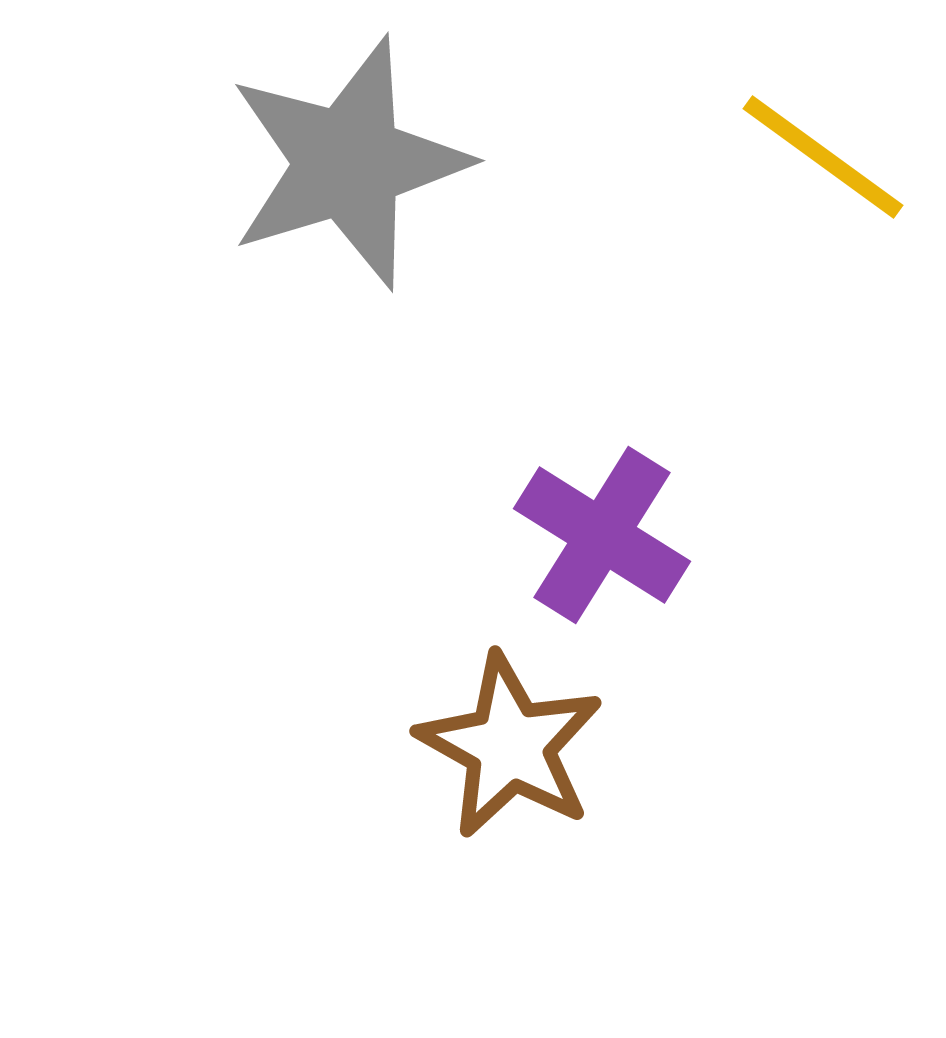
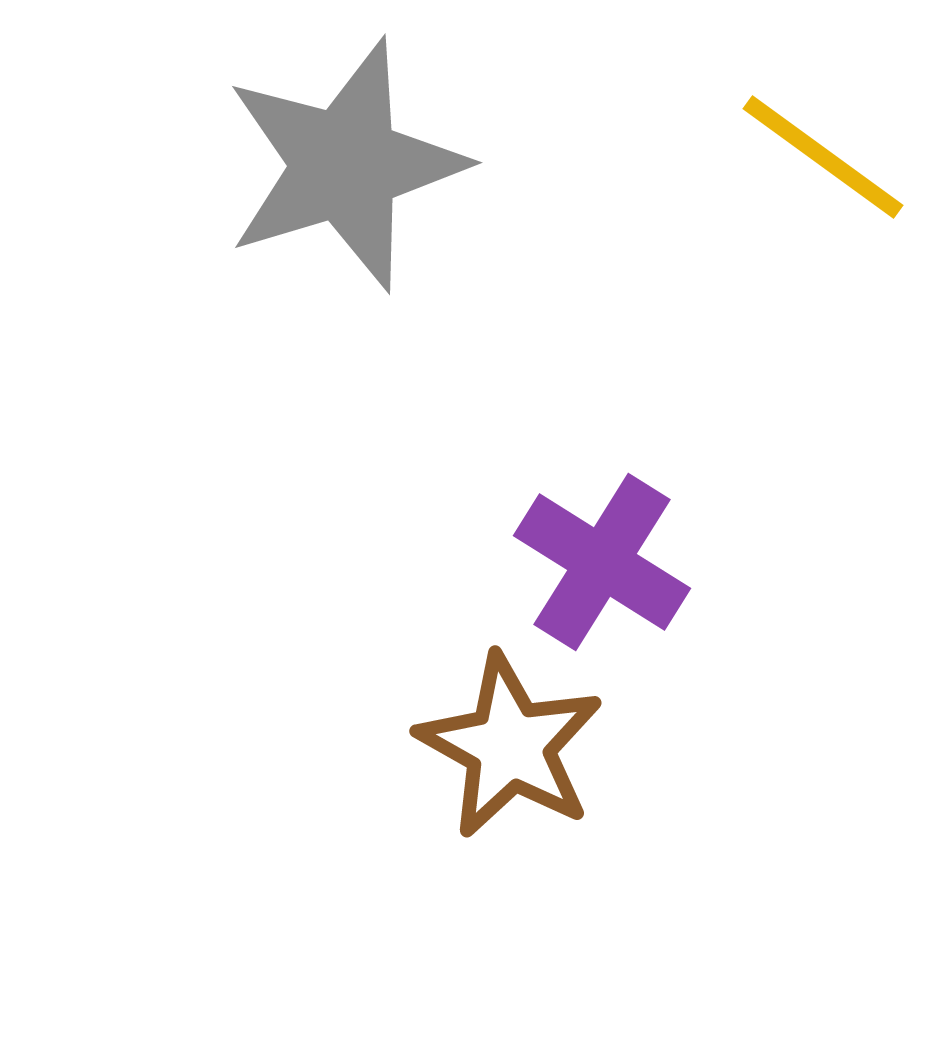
gray star: moved 3 px left, 2 px down
purple cross: moved 27 px down
